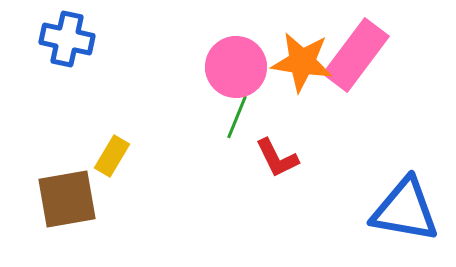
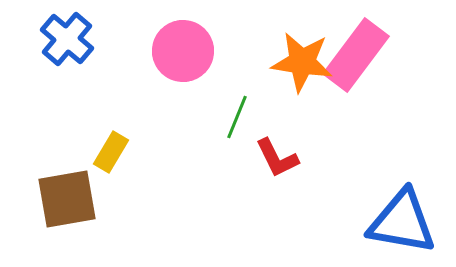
blue cross: rotated 28 degrees clockwise
pink circle: moved 53 px left, 16 px up
yellow rectangle: moved 1 px left, 4 px up
blue triangle: moved 3 px left, 12 px down
